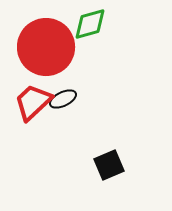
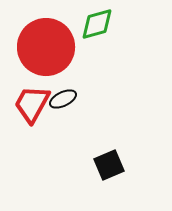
green diamond: moved 7 px right
red trapezoid: moved 1 px left, 2 px down; rotated 18 degrees counterclockwise
